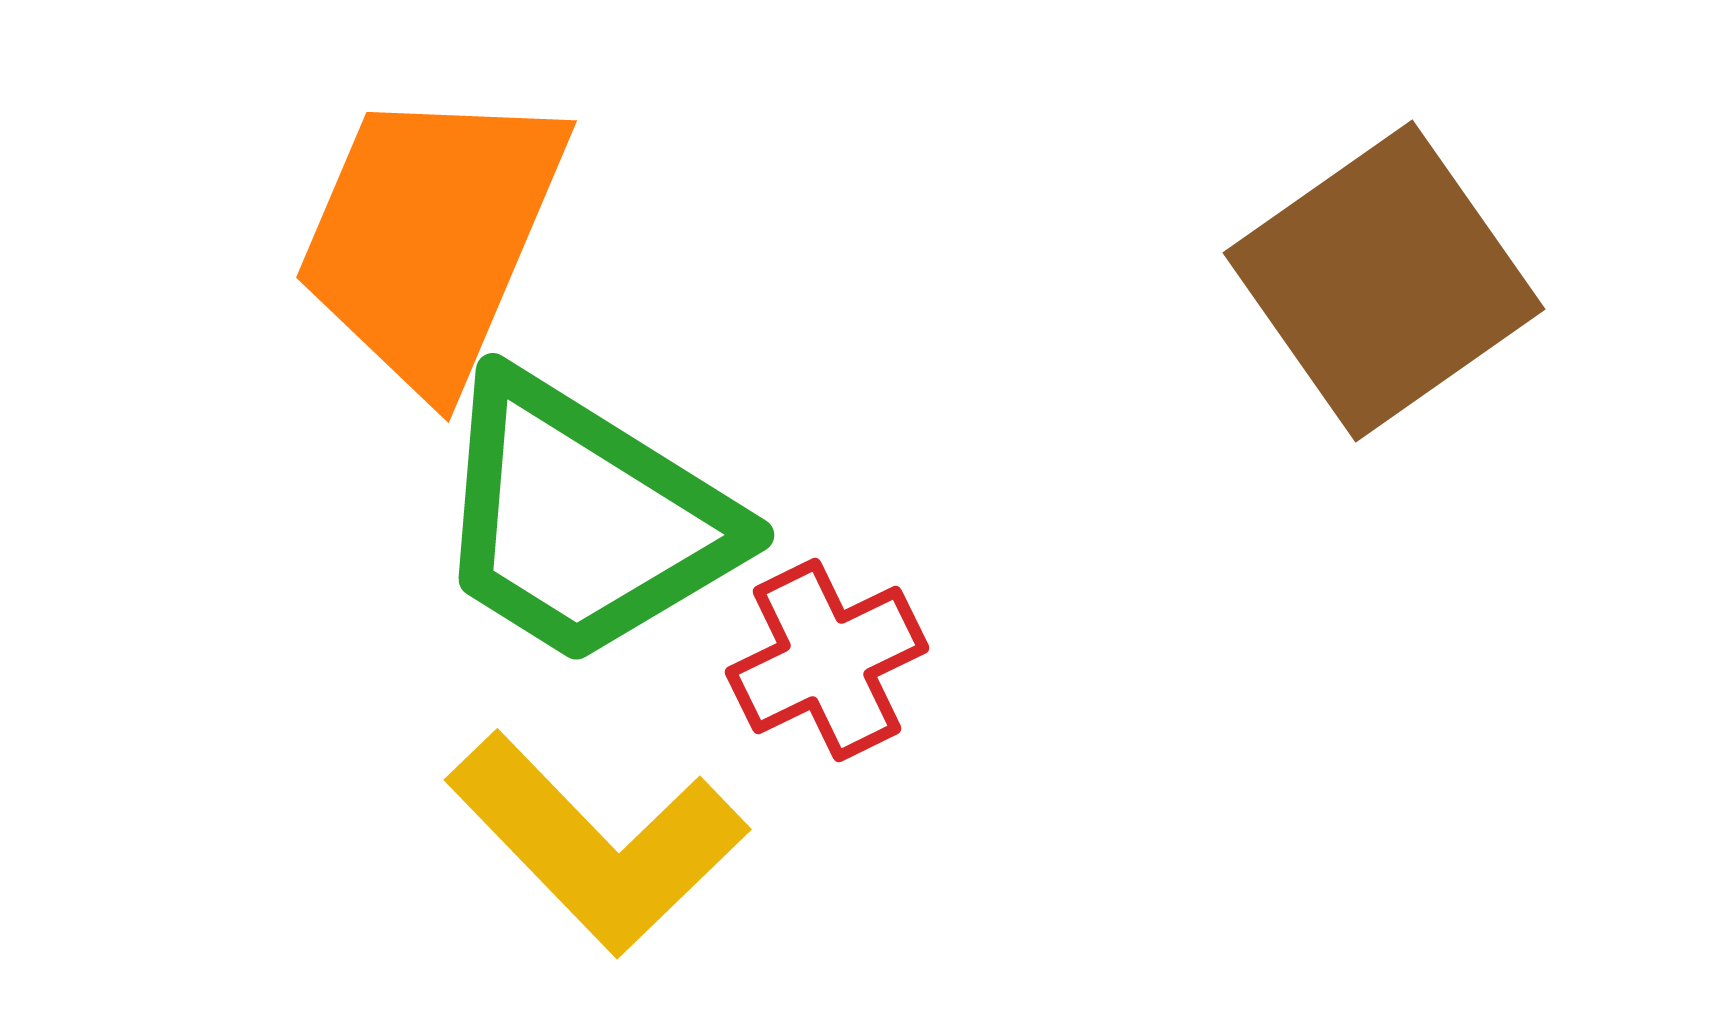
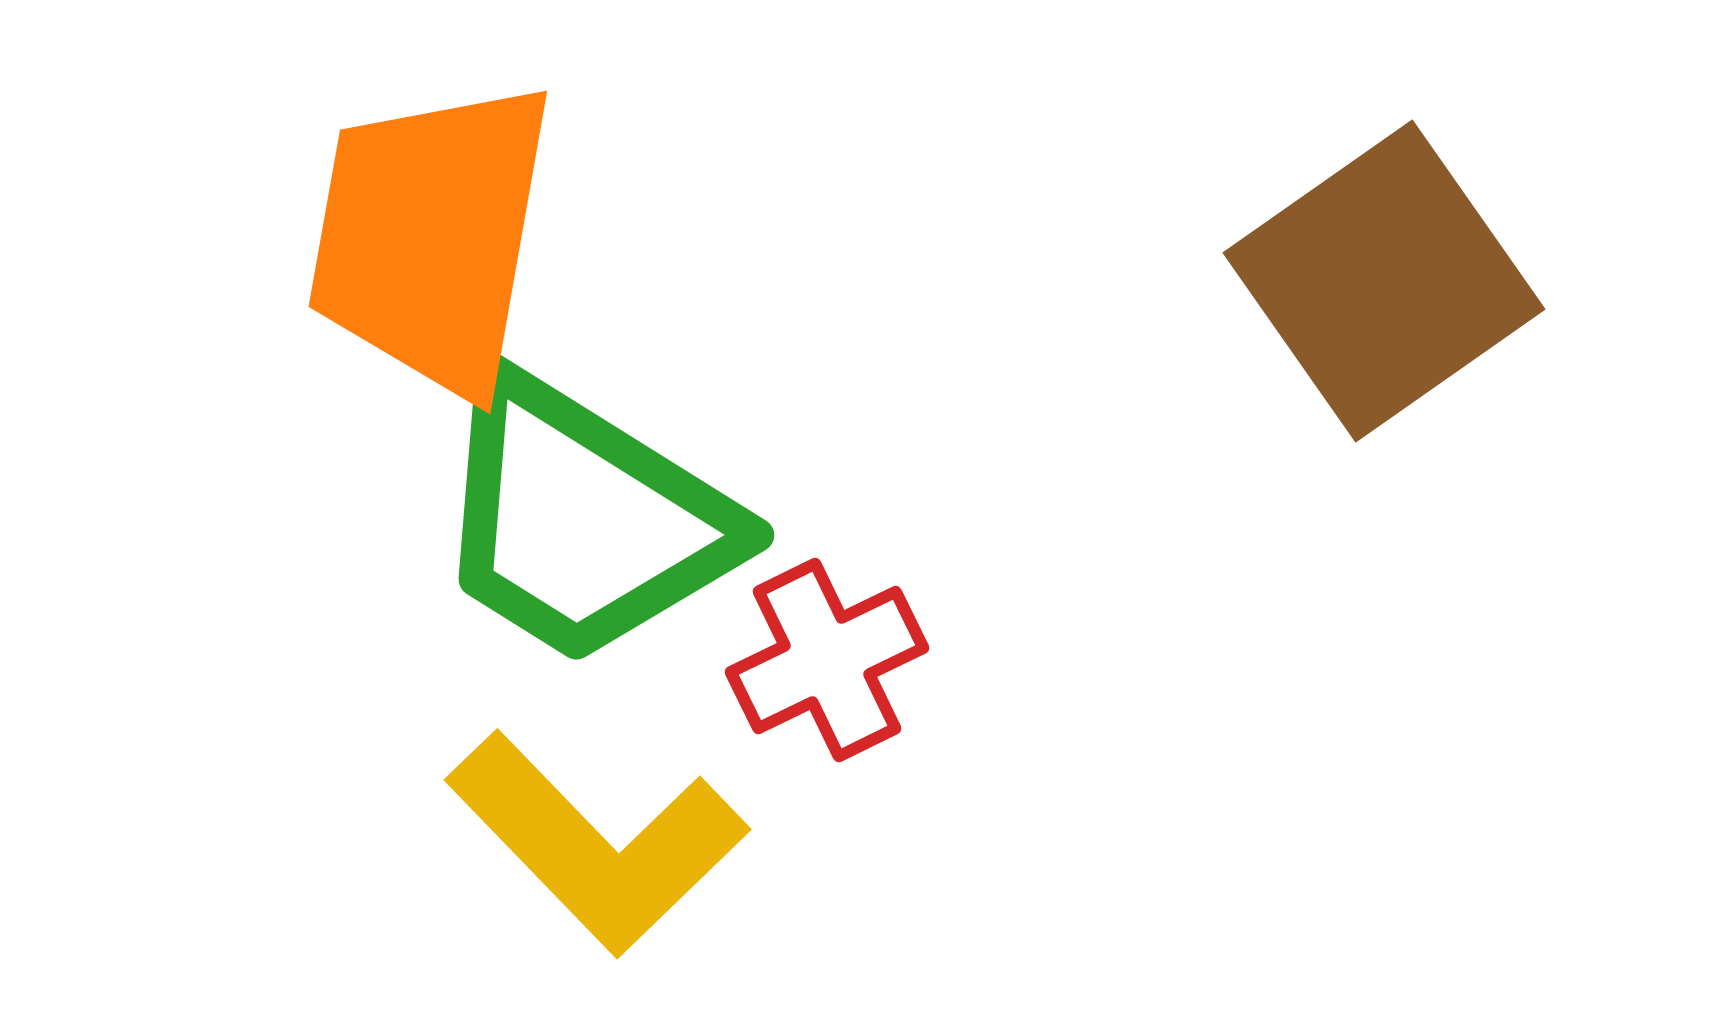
orange trapezoid: rotated 13 degrees counterclockwise
